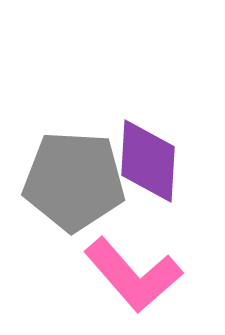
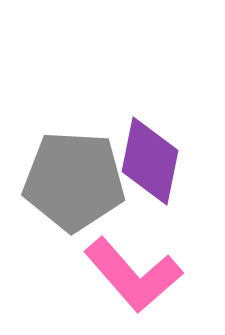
purple diamond: moved 2 px right; rotated 8 degrees clockwise
